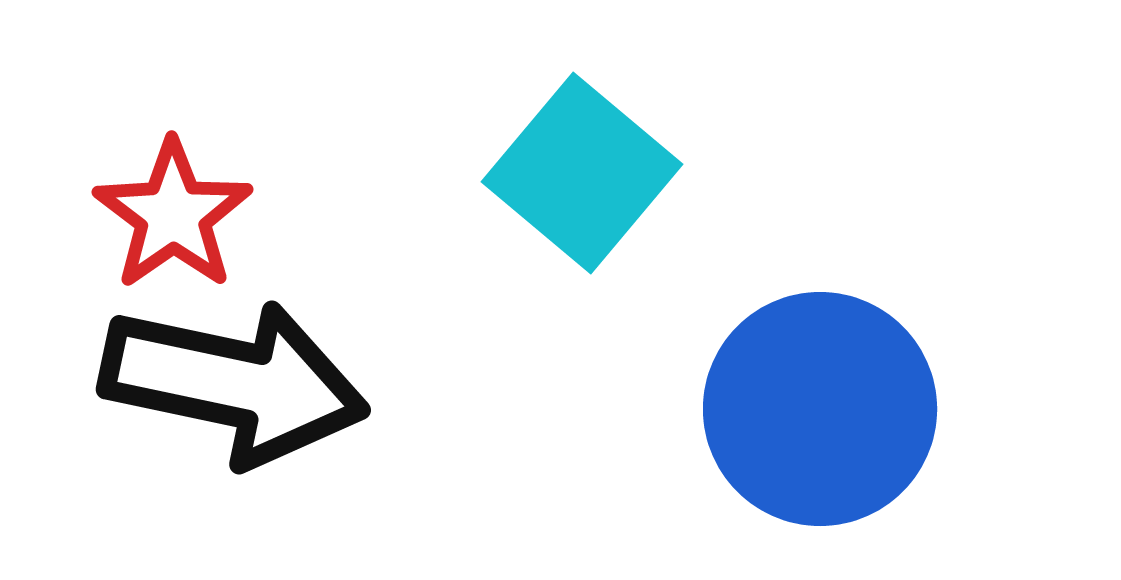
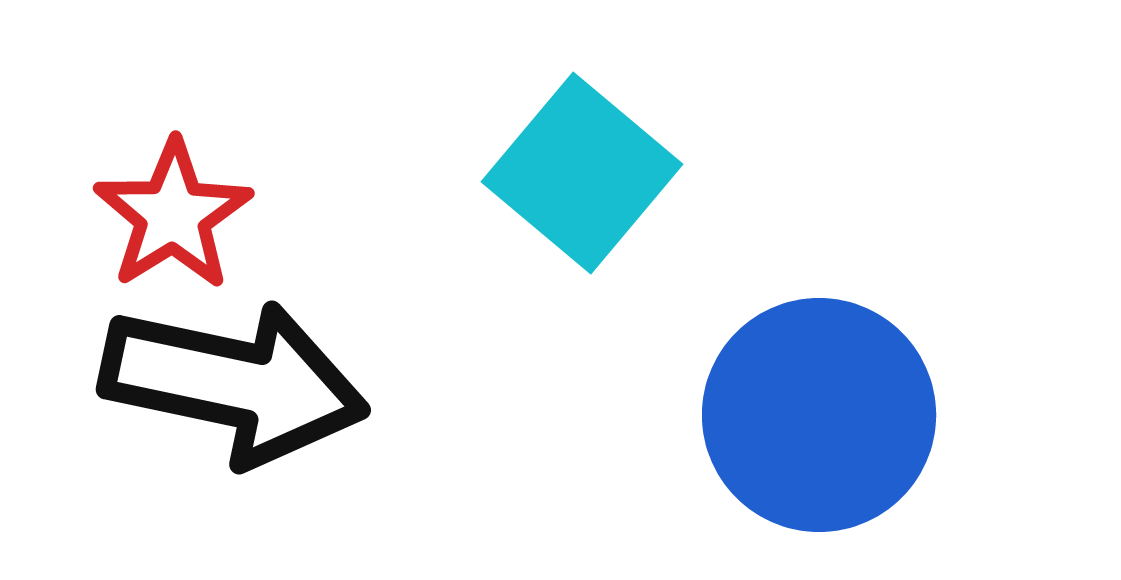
red star: rotated 3 degrees clockwise
blue circle: moved 1 px left, 6 px down
